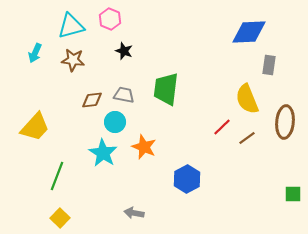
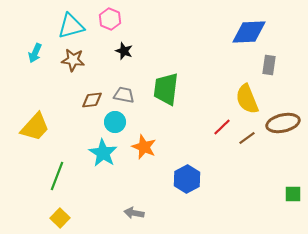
brown ellipse: moved 2 px left, 1 px down; rotated 72 degrees clockwise
